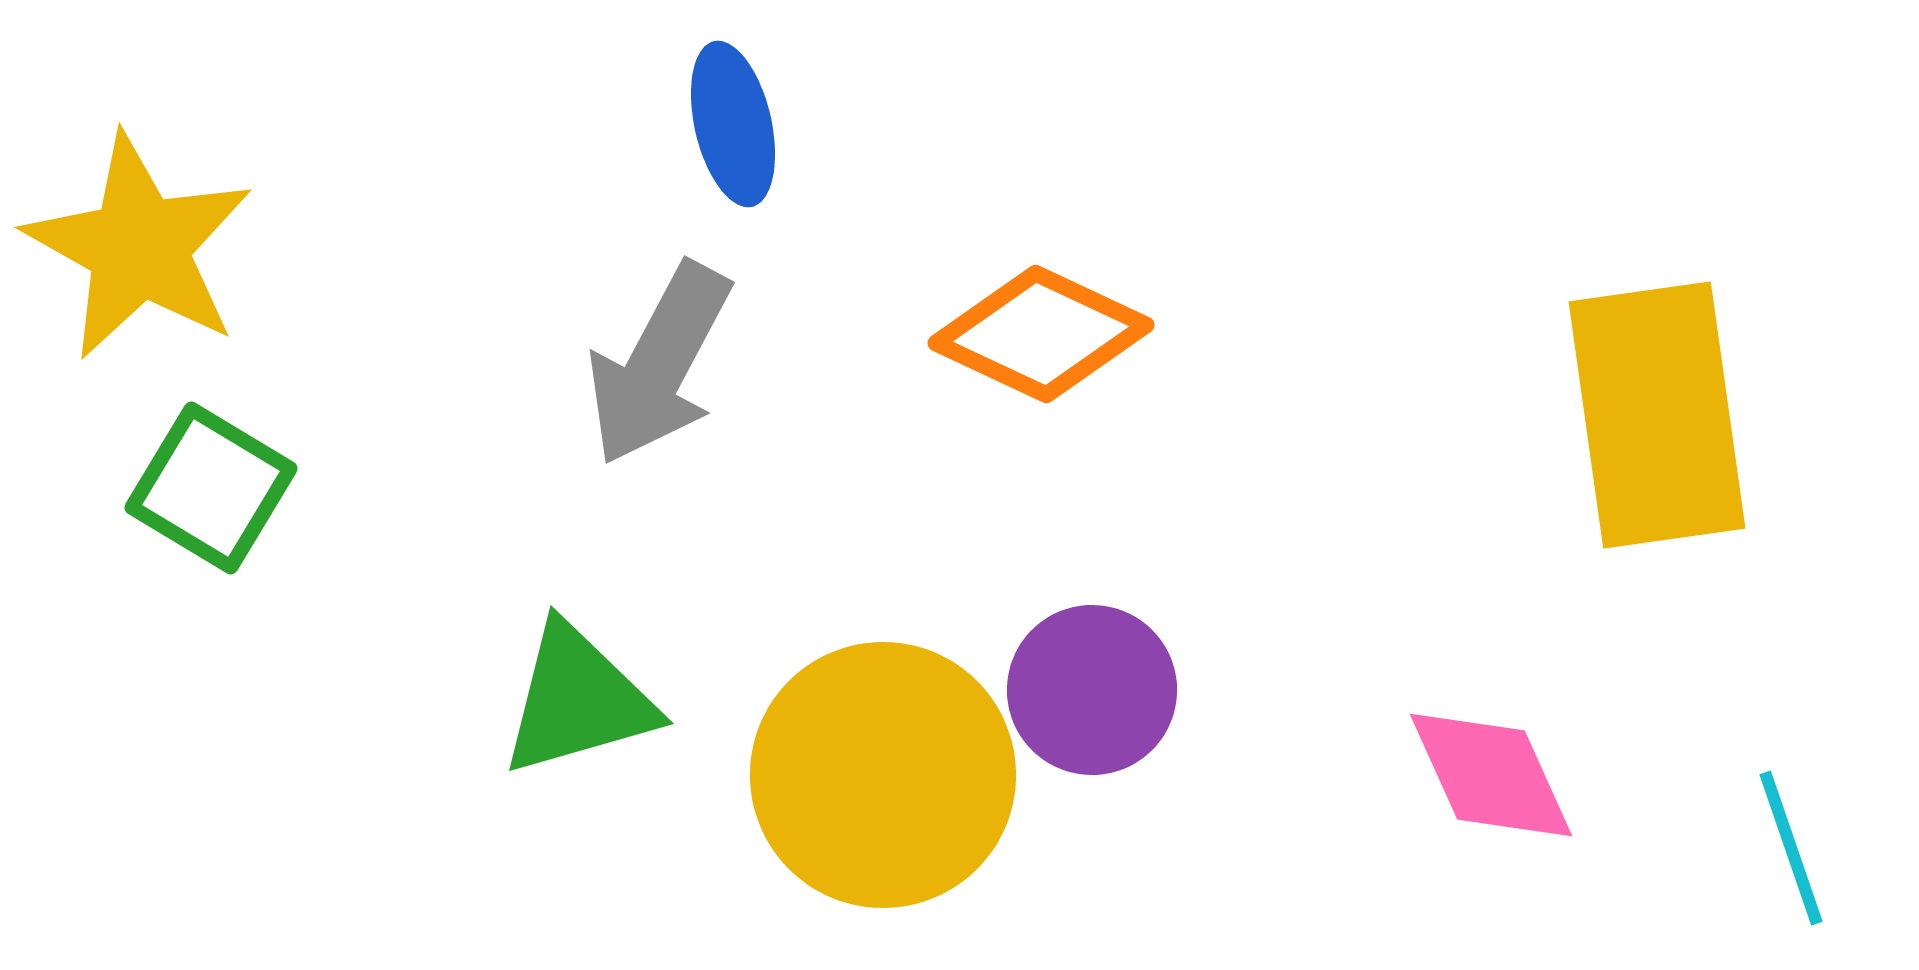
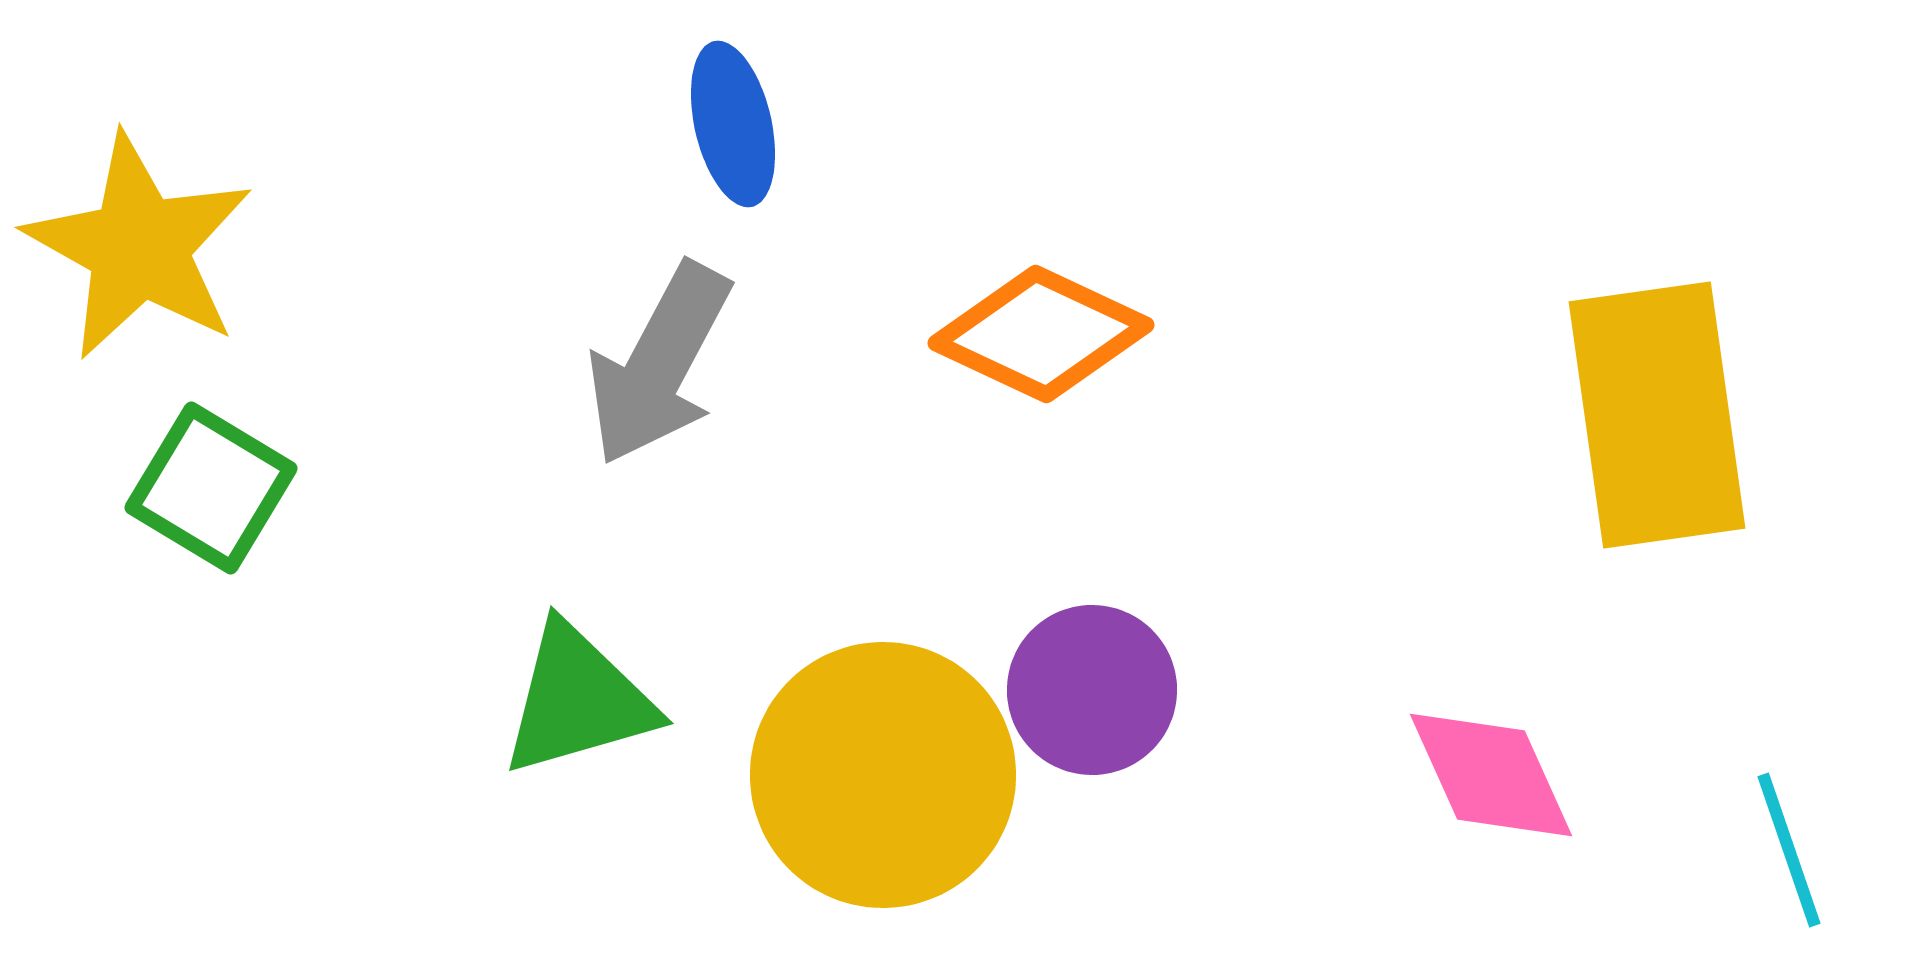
cyan line: moved 2 px left, 2 px down
